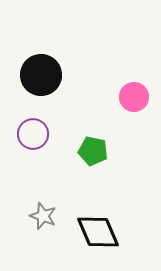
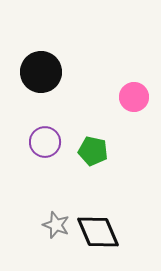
black circle: moved 3 px up
purple circle: moved 12 px right, 8 px down
gray star: moved 13 px right, 9 px down
